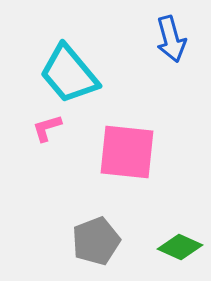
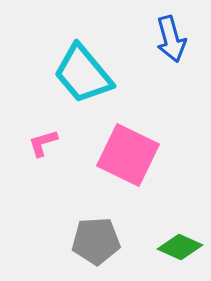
cyan trapezoid: moved 14 px right
pink L-shape: moved 4 px left, 15 px down
pink square: moved 1 px right, 3 px down; rotated 20 degrees clockwise
gray pentagon: rotated 18 degrees clockwise
